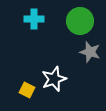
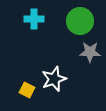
gray star: rotated 15 degrees counterclockwise
